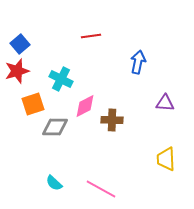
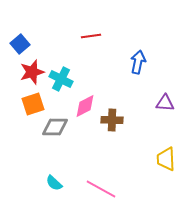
red star: moved 15 px right, 1 px down
